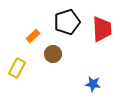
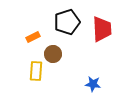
orange rectangle: moved 1 px down; rotated 16 degrees clockwise
yellow rectangle: moved 19 px right, 3 px down; rotated 24 degrees counterclockwise
